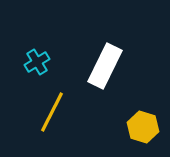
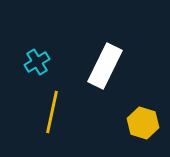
yellow line: rotated 15 degrees counterclockwise
yellow hexagon: moved 4 px up
